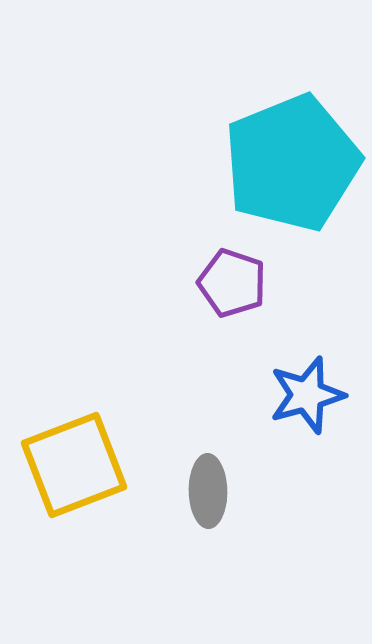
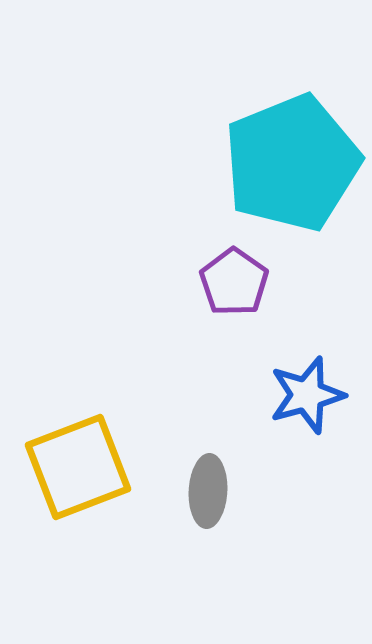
purple pentagon: moved 2 px right, 1 px up; rotated 16 degrees clockwise
yellow square: moved 4 px right, 2 px down
gray ellipse: rotated 4 degrees clockwise
